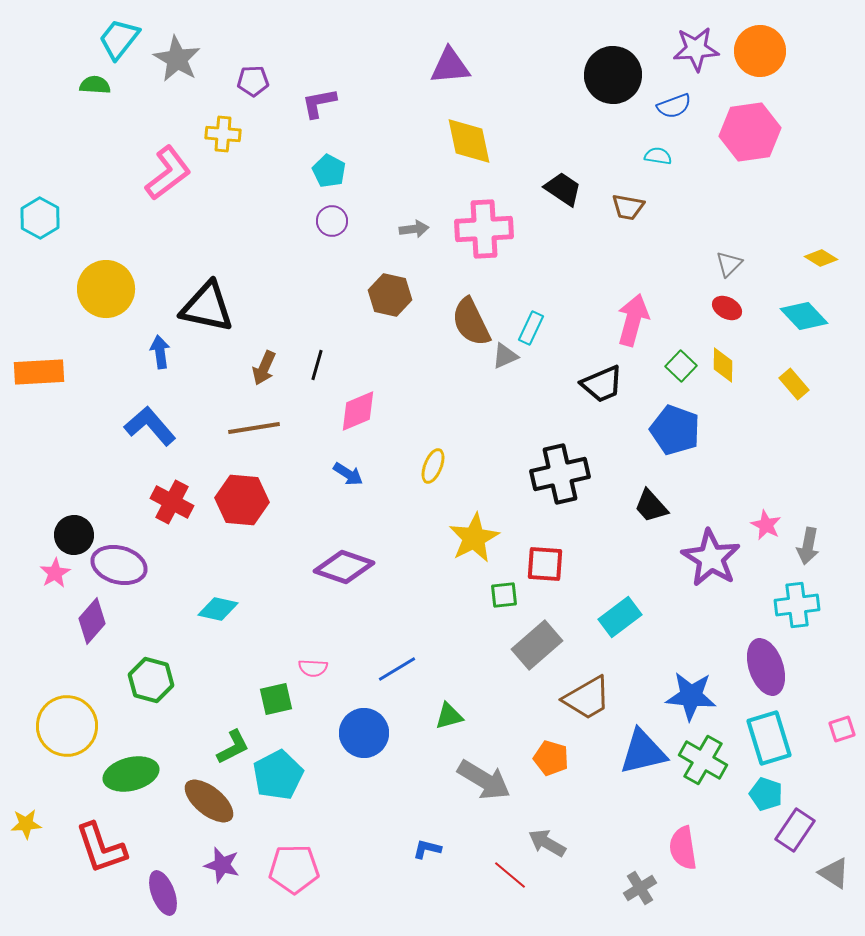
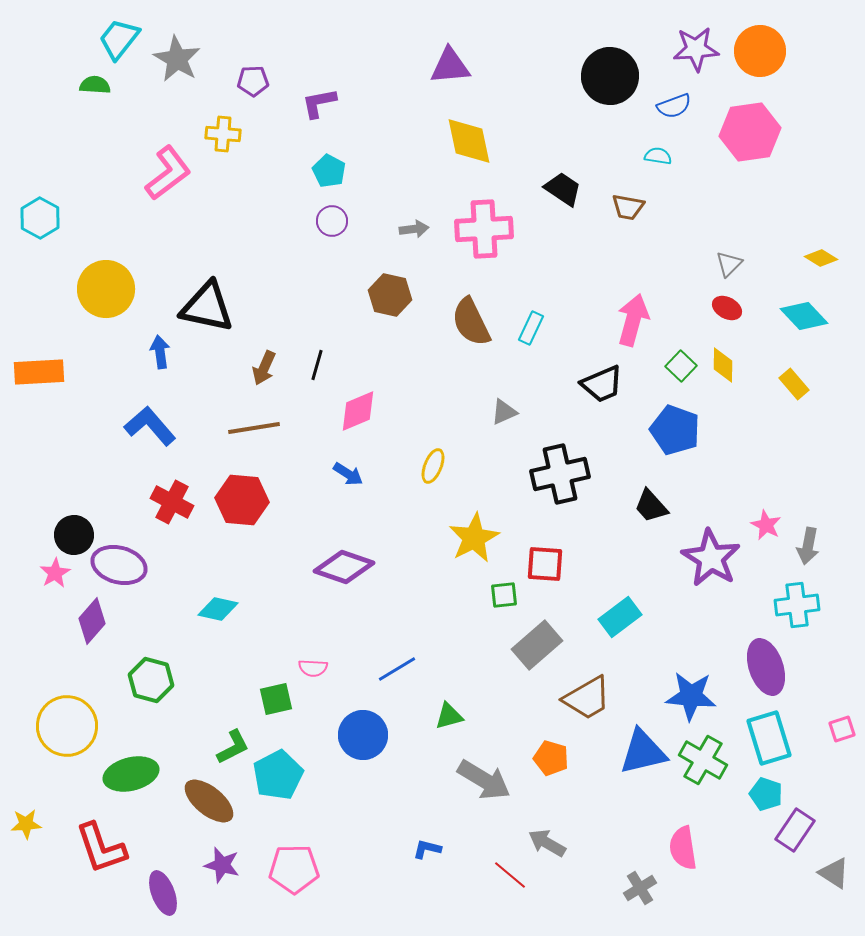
black circle at (613, 75): moved 3 px left, 1 px down
gray triangle at (505, 356): moved 1 px left, 56 px down
blue circle at (364, 733): moved 1 px left, 2 px down
